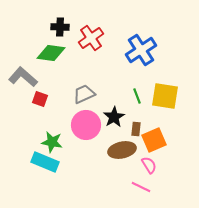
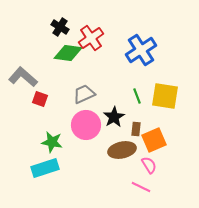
black cross: rotated 30 degrees clockwise
green diamond: moved 17 px right
cyan rectangle: moved 6 px down; rotated 40 degrees counterclockwise
